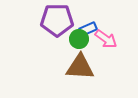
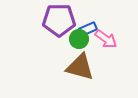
purple pentagon: moved 2 px right
brown triangle: rotated 12 degrees clockwise
